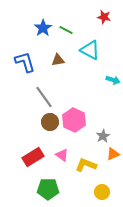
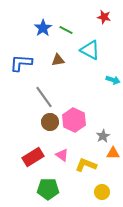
blue L-shape: moved 4 px left, 1 px down; rotated 70 degrees counterclockwise
orange triangle: moved 1 px up; rotated 24 degrees clockwise
